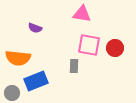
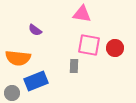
purple semicircle: moved 2 px down; rotated 16 degrees clockwise
